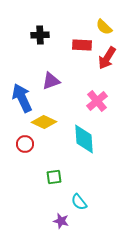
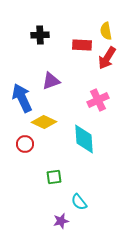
yellow semicircle: moved 2 px right, 4 px down; rotated 36 degrees clockwise
pink cross: moved 1 px right, 1 px up; rotated 15 degrees clockwise
purple star: rotated 28 degrees counterclockwise
